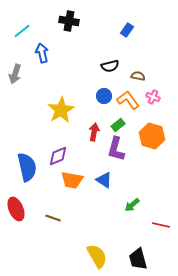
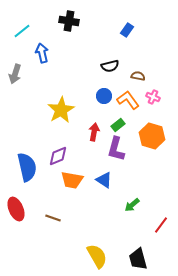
red line: rotated 66 degrees counterclockwise
